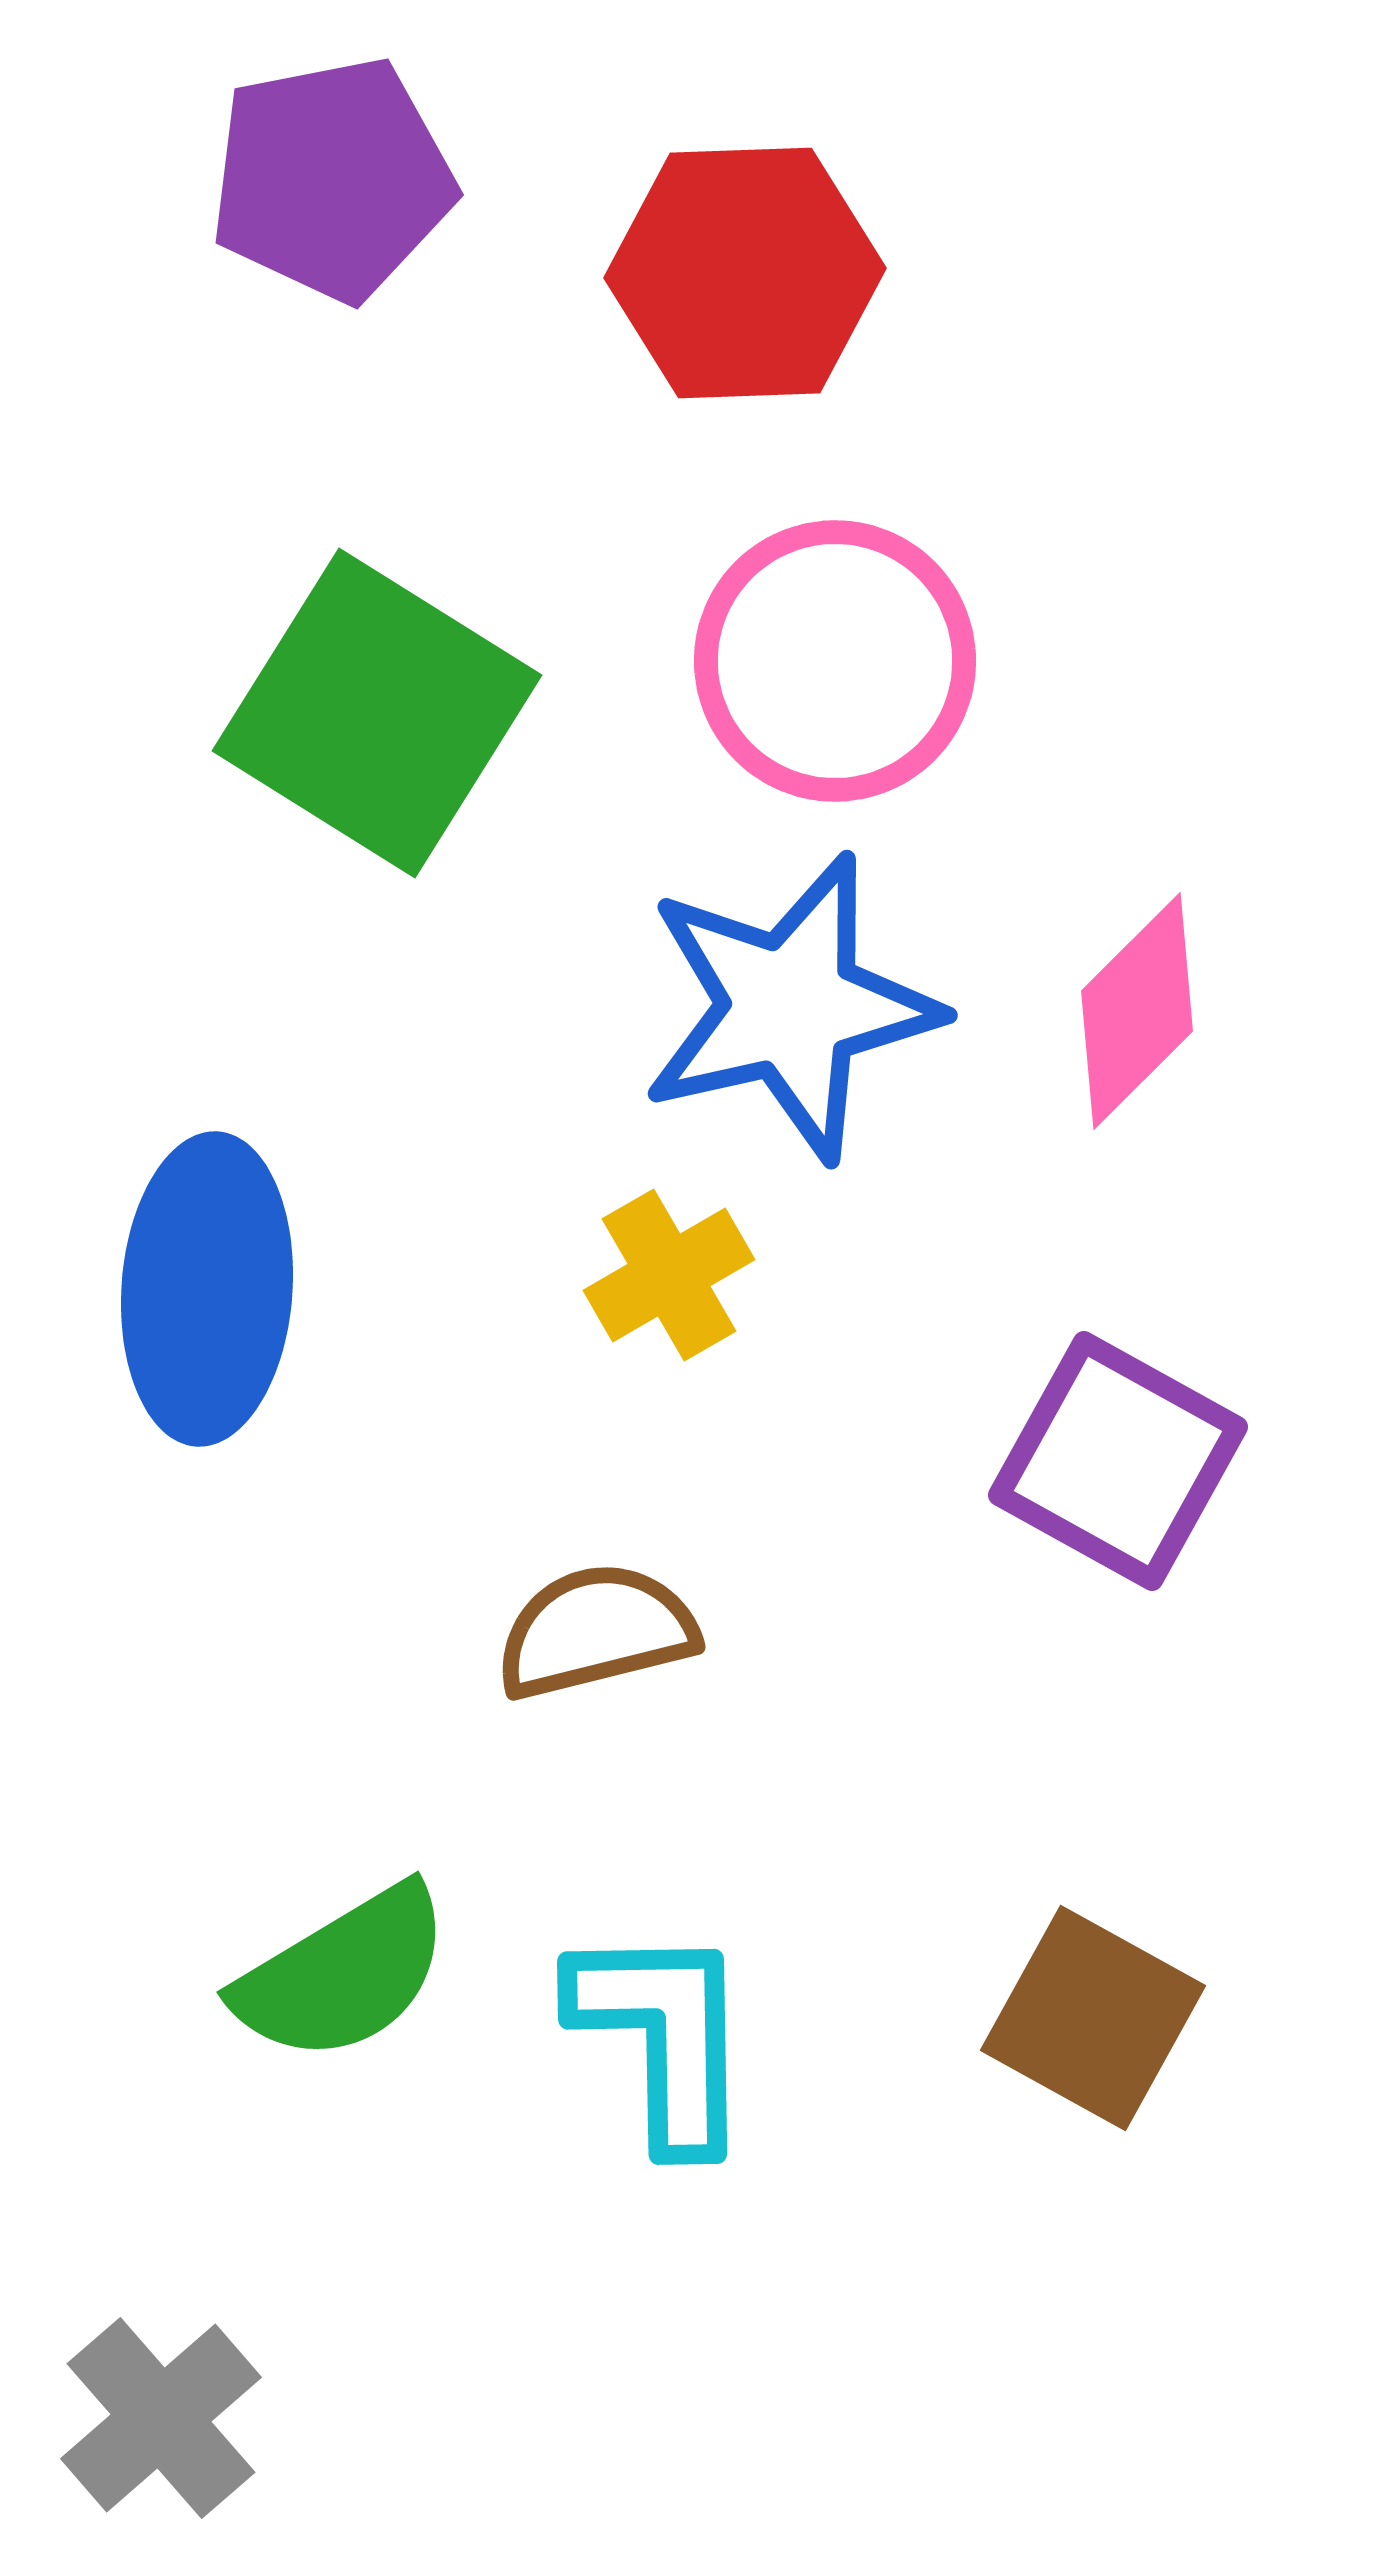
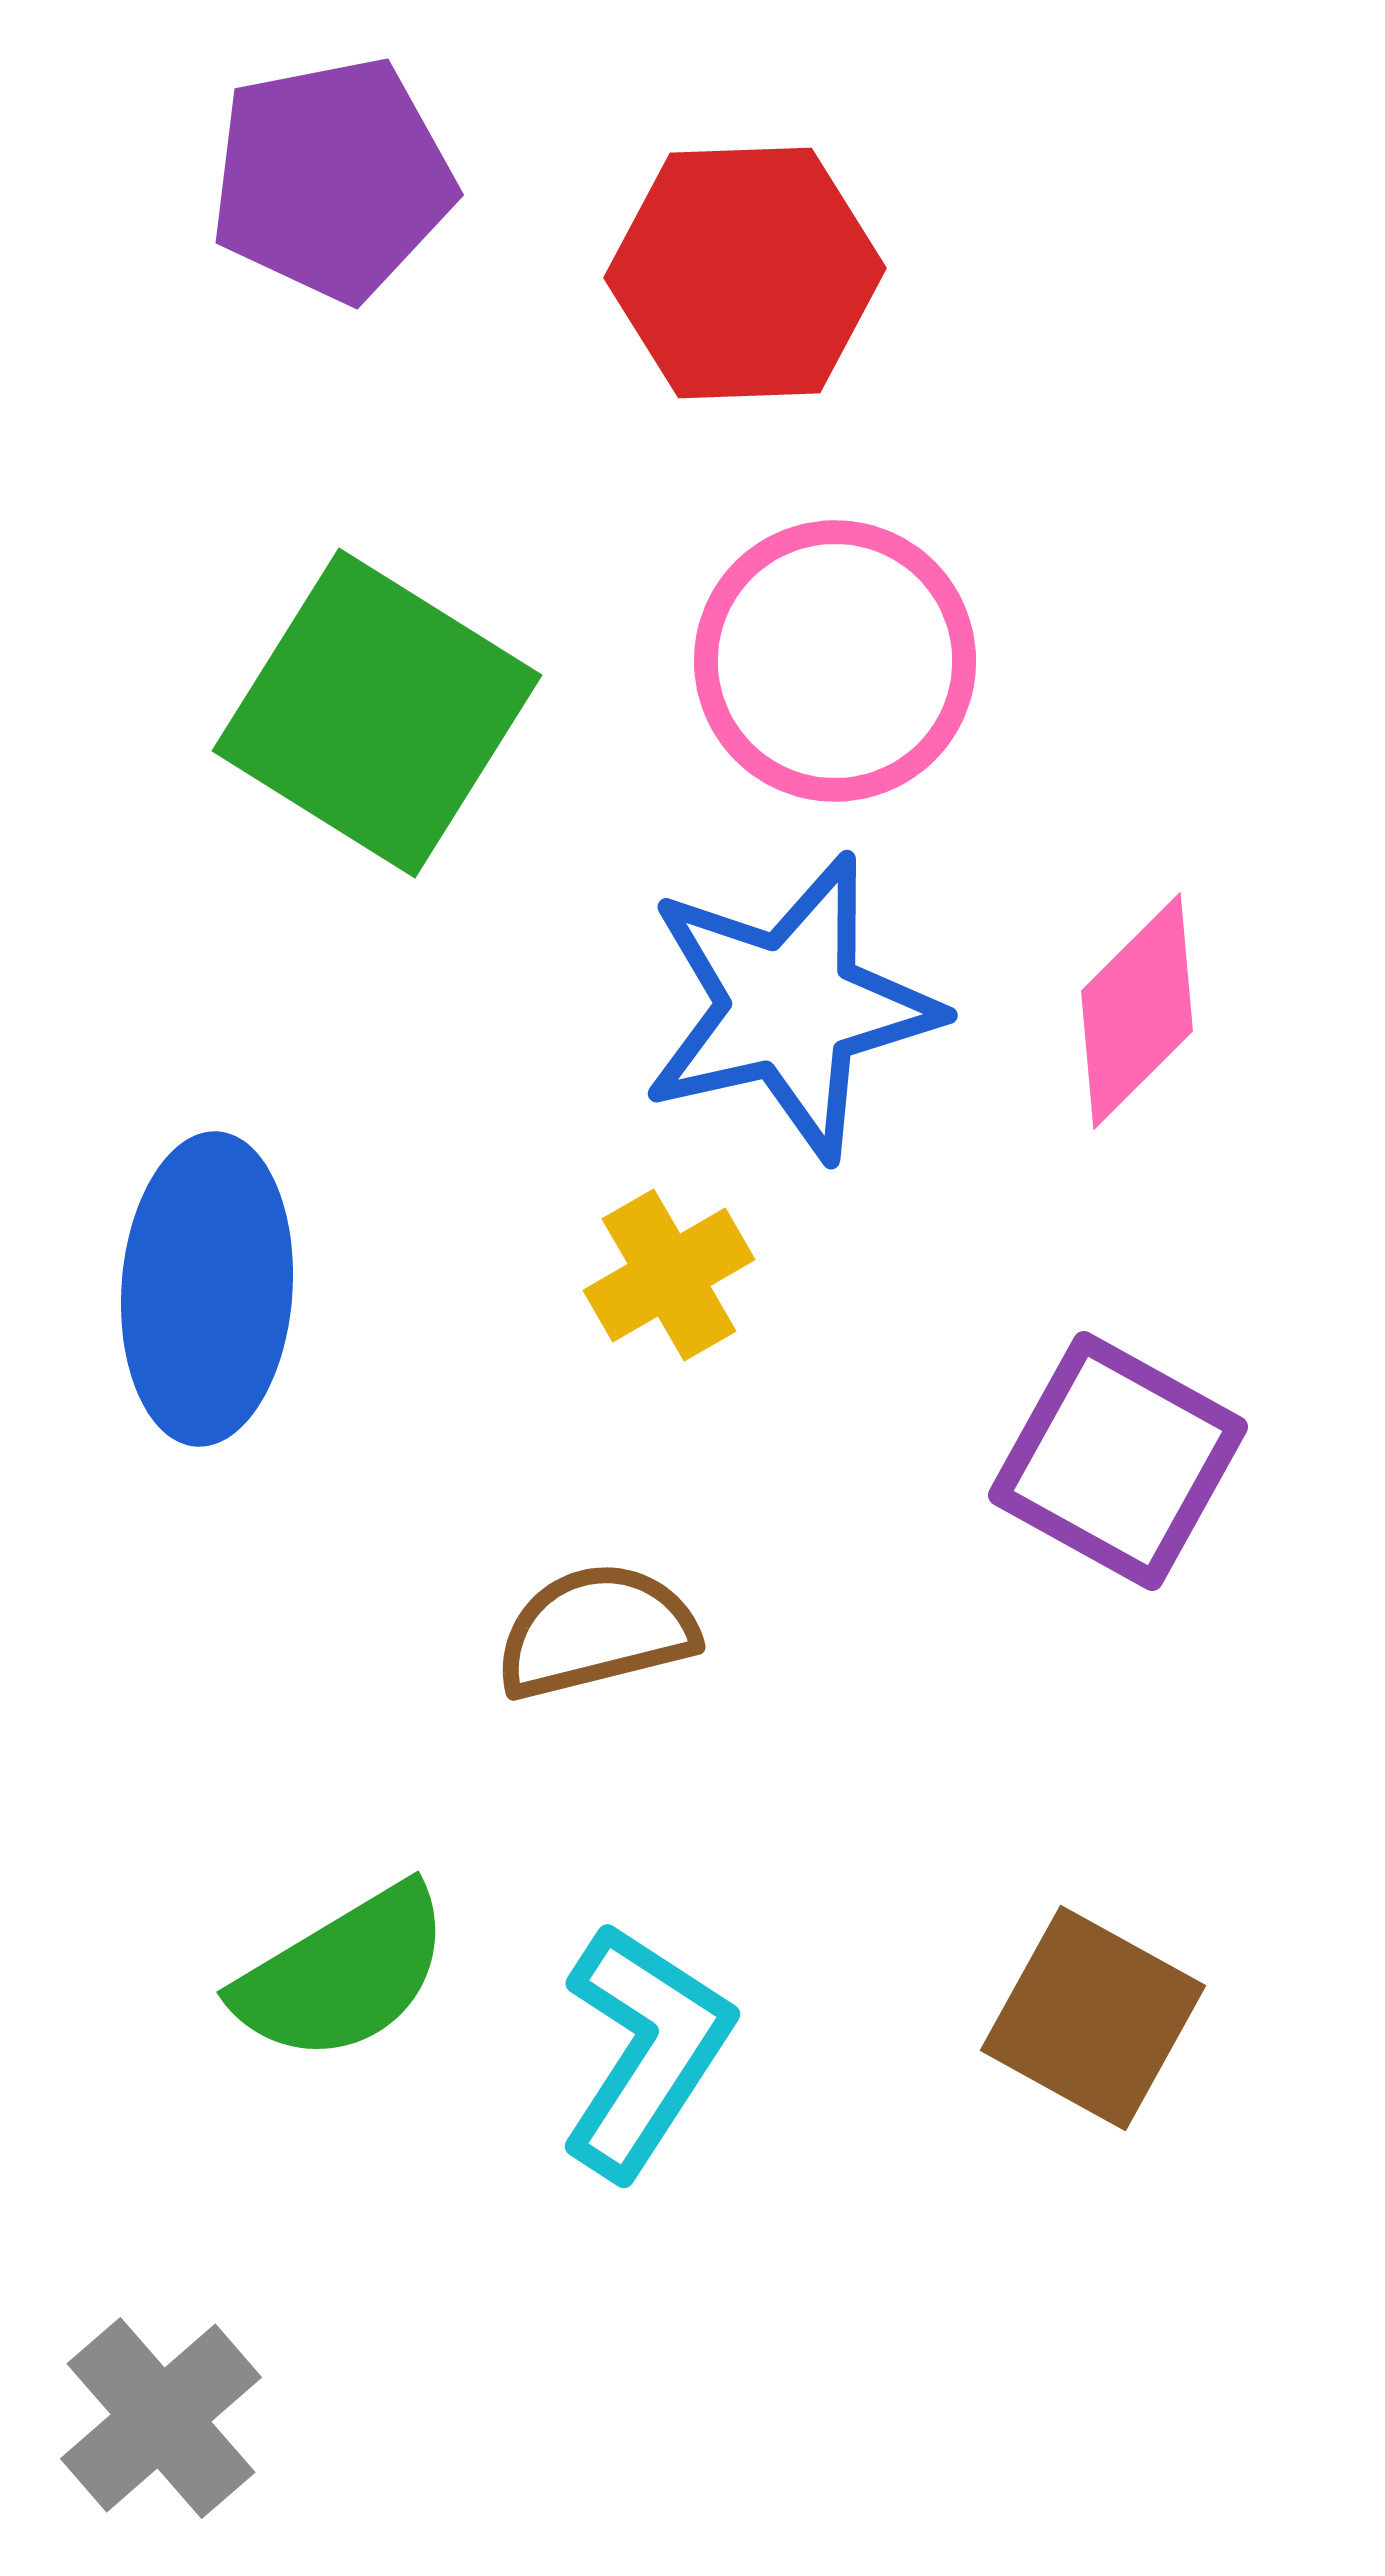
cyan L-shape: moved 18 px left, 14 px down; rotated 34 degrees clockwise
